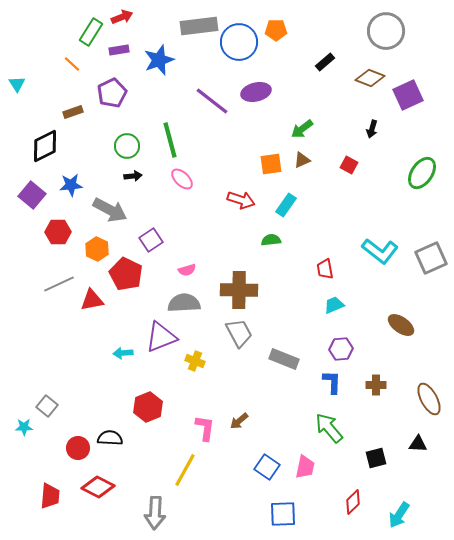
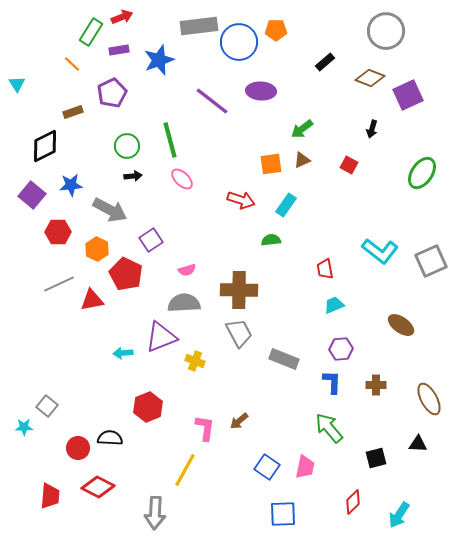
purple ellipse at (256, 92): moved 5 px right, 1 px up; rotated 16 degrees clockwise
gray square at (431, 258): moved 3 px down
